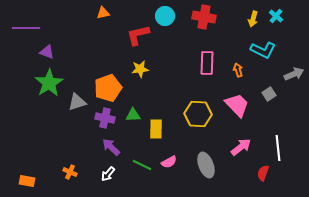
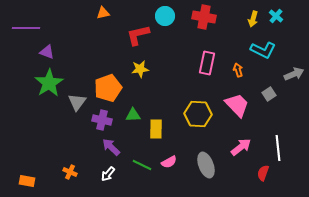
pink rectangle: rotated 10 degrees clockwise
gray triangle: rotated 36 degrees counterclockwise
purple cross: moved 3 px left, 2 px down
